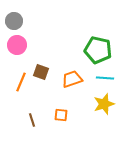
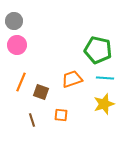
brown square: moved 20 px down
